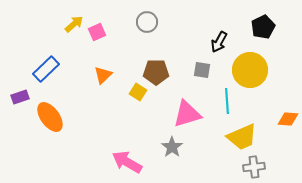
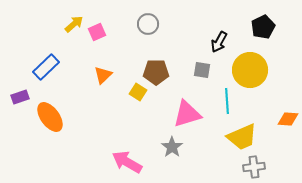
gray circle: moved 1 px right, 2 px down
blue rectangle: moved 2 px up
